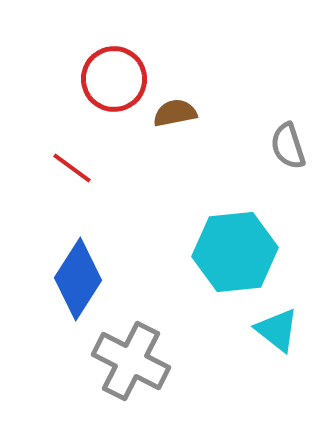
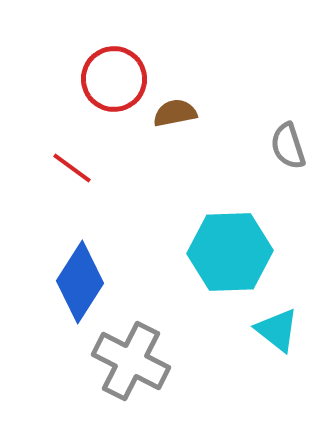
cyan hexagon: moved 5 px left; rotated 4 degrees clockwise
blue diamond: moved 2 px right, 3 px down
